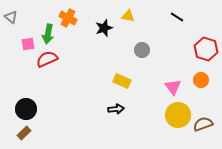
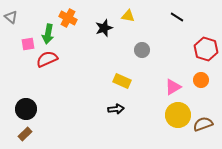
pink triangle: rotated 36 degrees clockwise
brown rectangle: moved 1 px right, 1 px down
